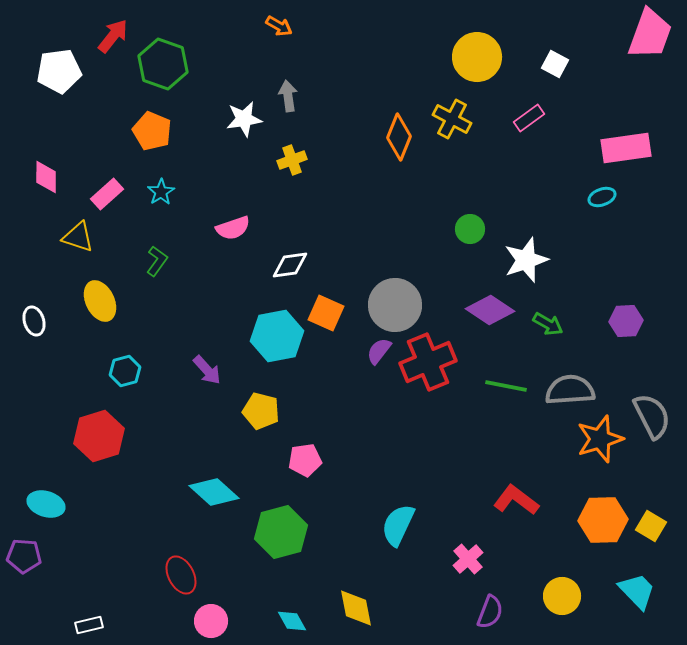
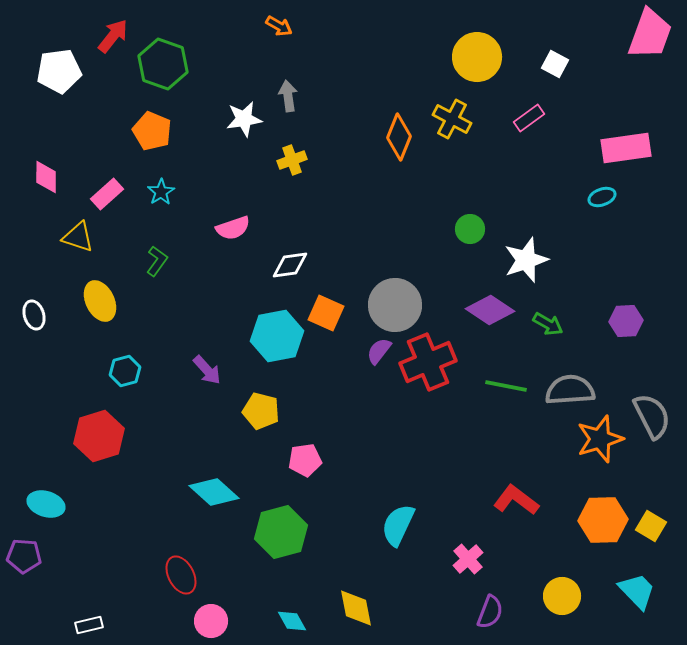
white ellipse at (34, 321): moved 6 px up
